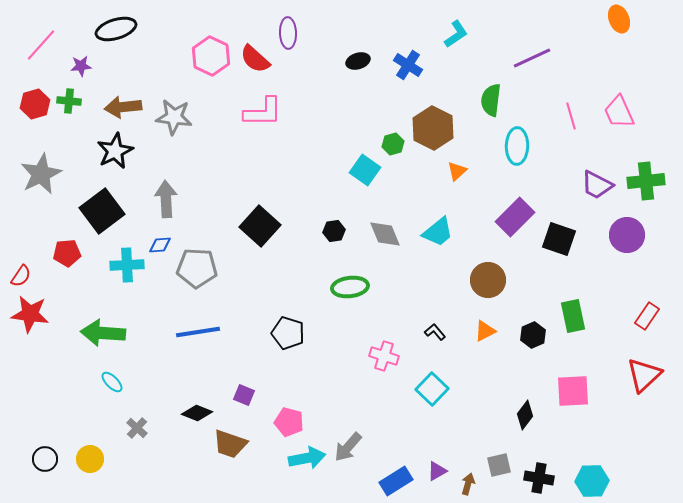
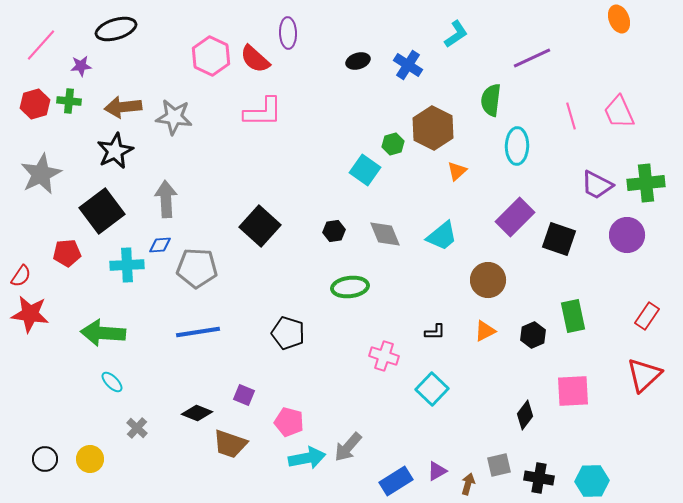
green cross at (646, 181): moved 2 px down
cyan trapezoid at (438, 232): moved 4 px right, 4 px down
black L-shape at (435, 332): rotated 130 degrees clockwise
